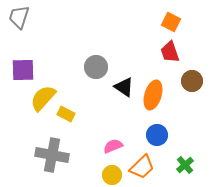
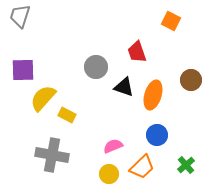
gray trapezoid: moved 1 px right, 1 px up
orange square: moved 1 px up
red trapezoid: moved 33 px left
brown circle: moved 1 px left, 1 px up
black triangle: rotated 15 degrees counterclockwise
yellow rectangle: moved 1 px right, 1 px down
green cross: moved 1 px right
yellow circle: moved 3 px left, 1 px up
